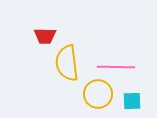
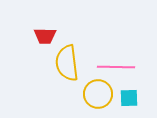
cyan square: moved 3 px left, 3 px up
